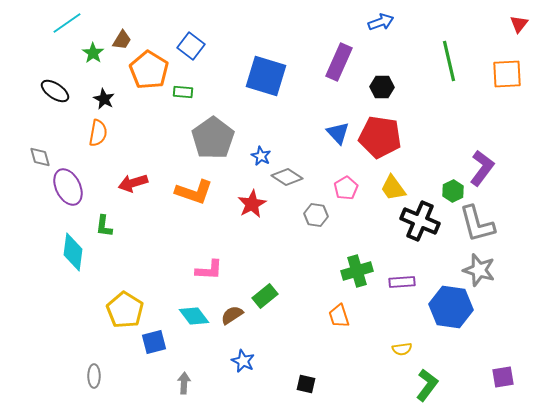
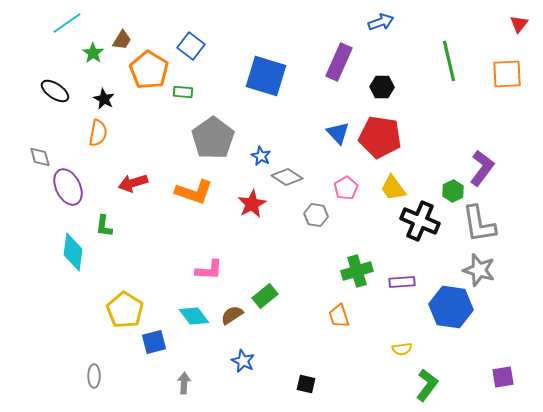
gray L-shape at (477, 224): moved 2 px right; rotated 6 degrees clockwise
